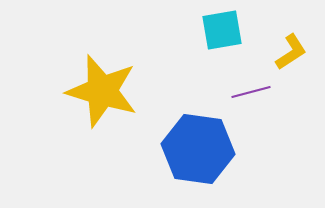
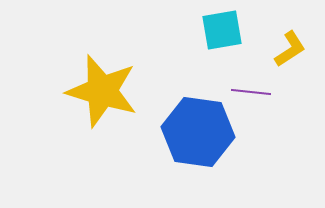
yellow L-shape: moved 1 px left, 3 px up
purple line: rotated 21 degrees clockwise
blue hexagon: moved 17 px up
